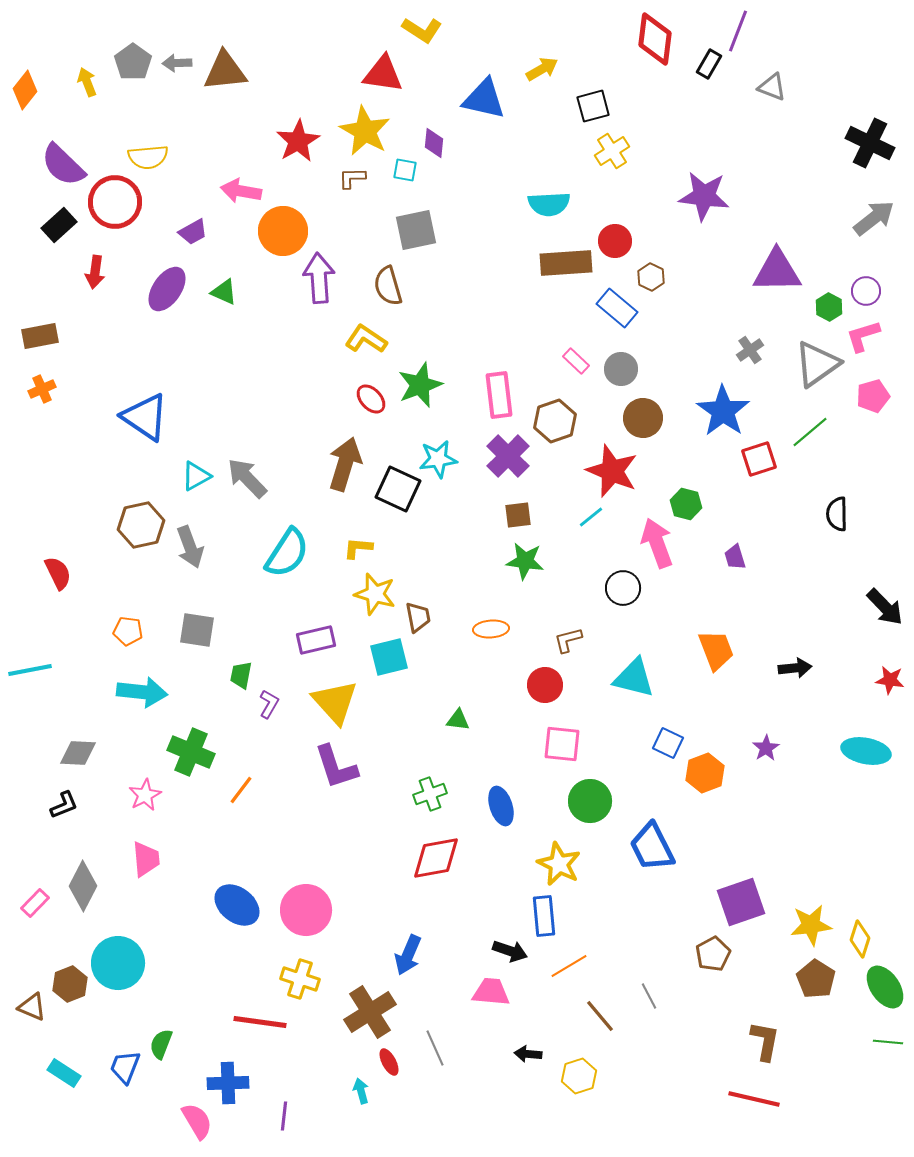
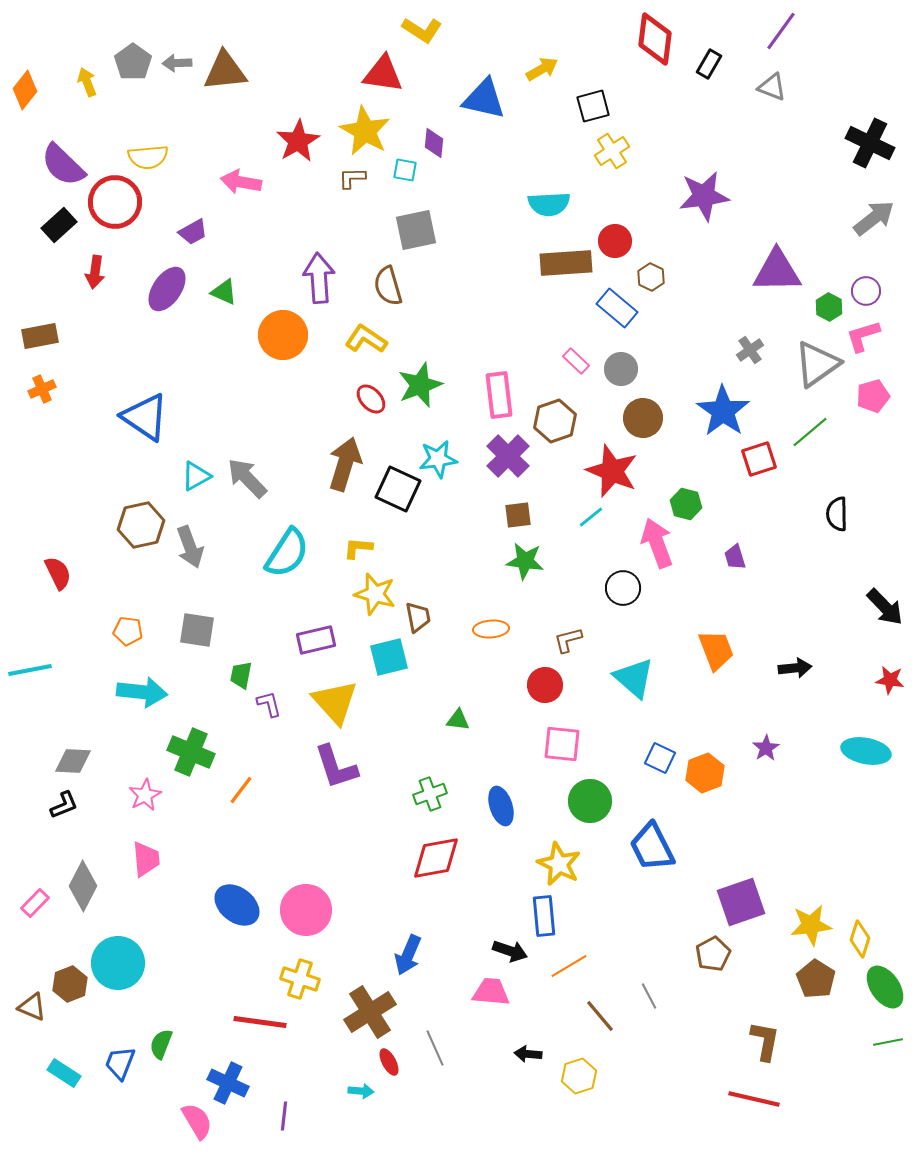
purple line at (738, 31): moved 43 px right; rotated 15 degrees clockwise
pink arrow at (241, 191): moved 9 px up
purple star at (704, 196): rotated 15 degrees counterclockwise
orange circle at (283, 231): moved 104 px down
cyan triangle at (634, 678): rotated 27 degrees clockwise
purple L-shape at (269, 704): rotated 44 degrees counterclockwise
blue square at (668, 743): moved 8 px left, 15 px down
gray diamond at (78, 753): moved 5 px left, 8 px down
green line at (888, 1042): rotated 16 degrees counterclockwise
blue trapezoid at (125, 1067): moved 5 px left, 4 px up
blue cross at (228, 1083): rotated 27 degrees clockwise
cyan arrow at (361, 1091): rotated 110 degrees clockwise
